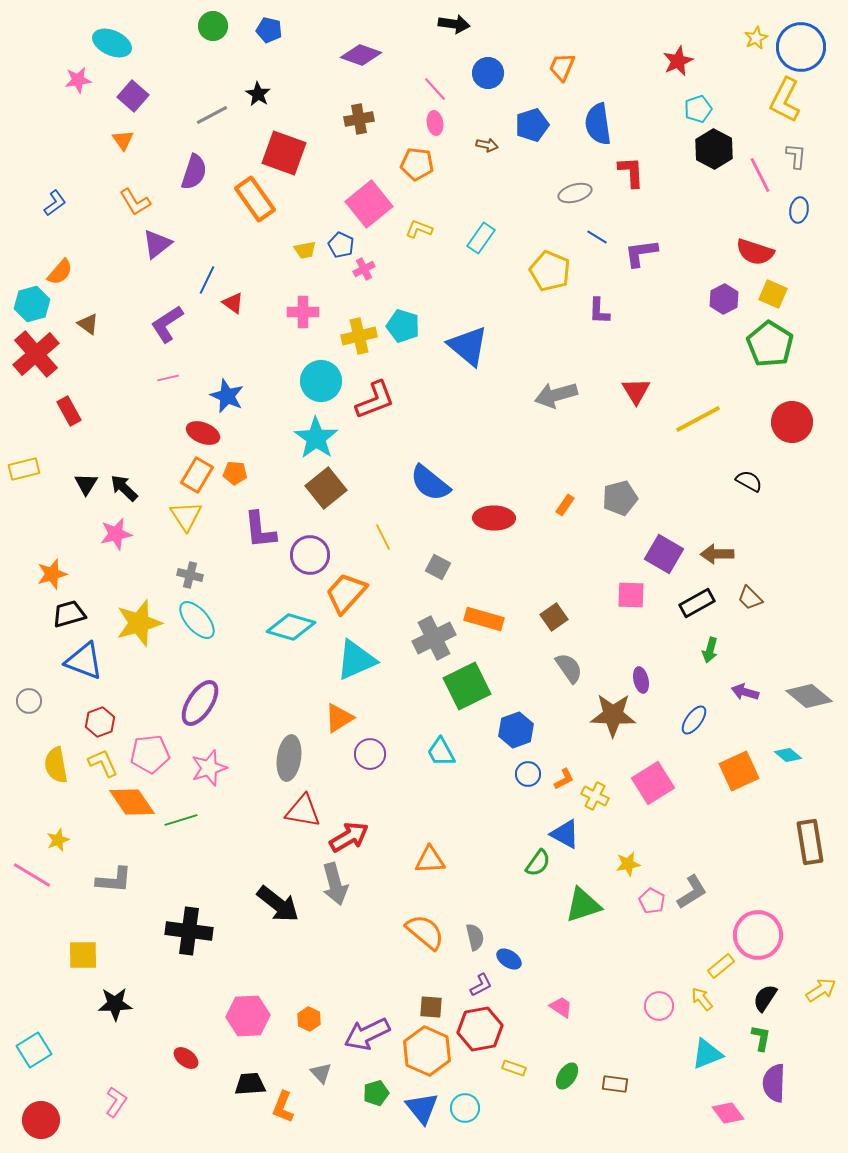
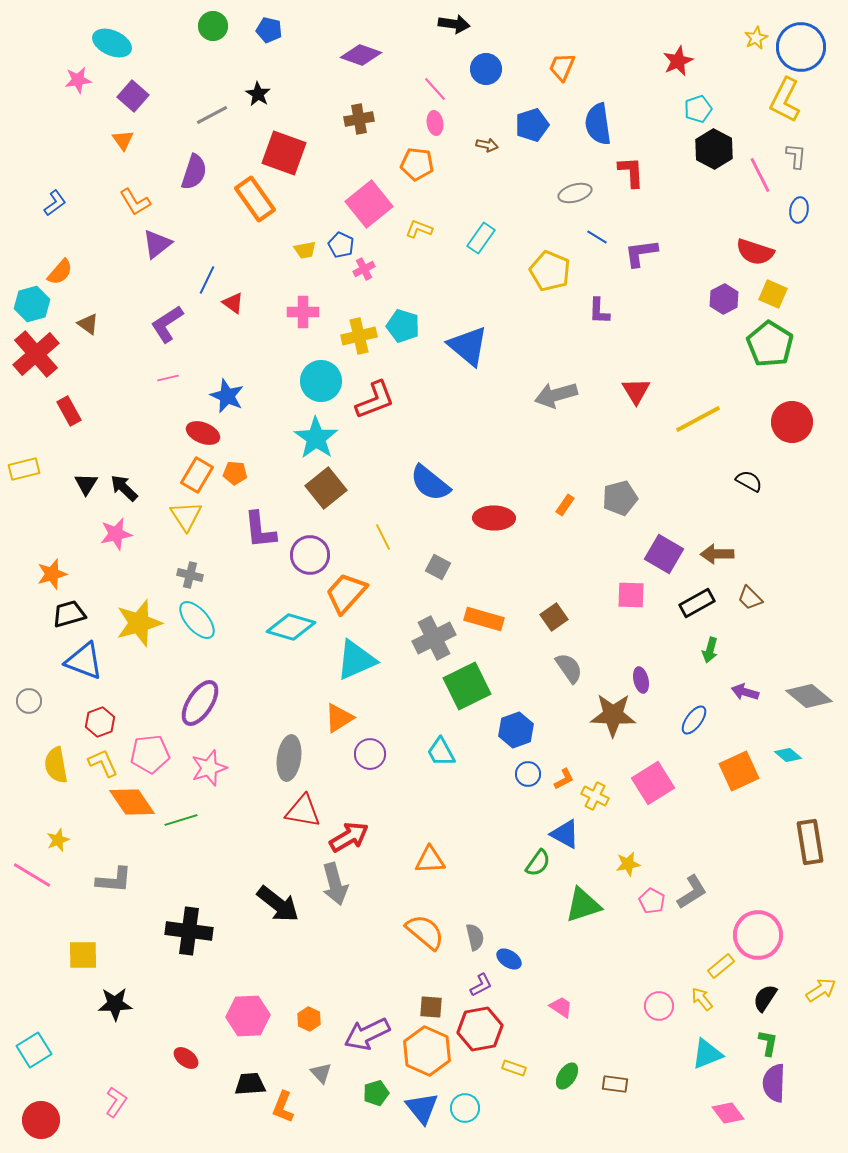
blue circle at (488, 73): moved 2 px left, 4 px up
green L-shape at (761, 1038): moved 7 px right, 5 px down
